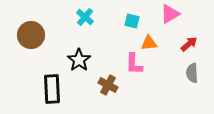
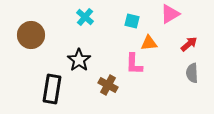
black rectangle: rotated 12 degrees clockwise
